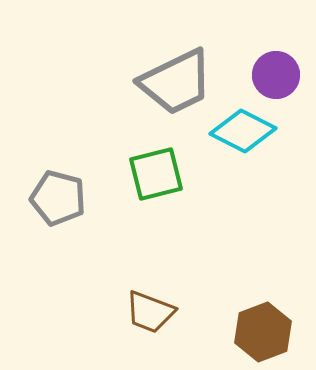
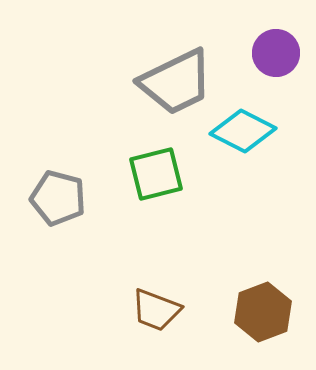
purple circle: moved 22 px up
brown trapezoid: moved 6 px right, 2 px up
brown hexagon: moved 20 px up
